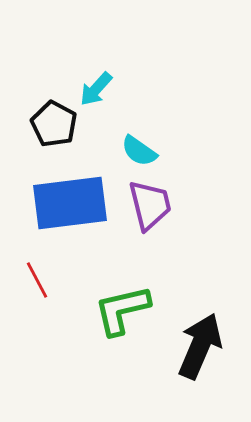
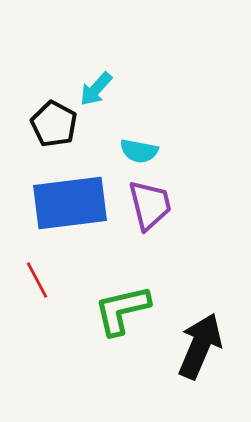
cyan semicircle: rotated 24 degrees counterclockwise
